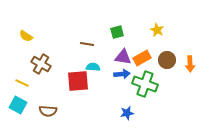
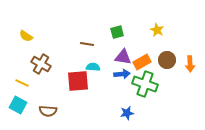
orange rectangle: moved 4 px down
